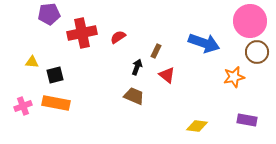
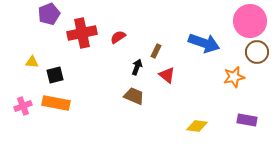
purple pentagon: rotated 15 degrees counterclockwise
